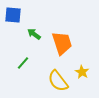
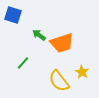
blue square: rotated 12 degrees clockwise
green arrow: moved 5 px right, 1 px down
orange trapezoid: rotated 90 degrees clockwise
yellow semicircle: moved 1 px right
